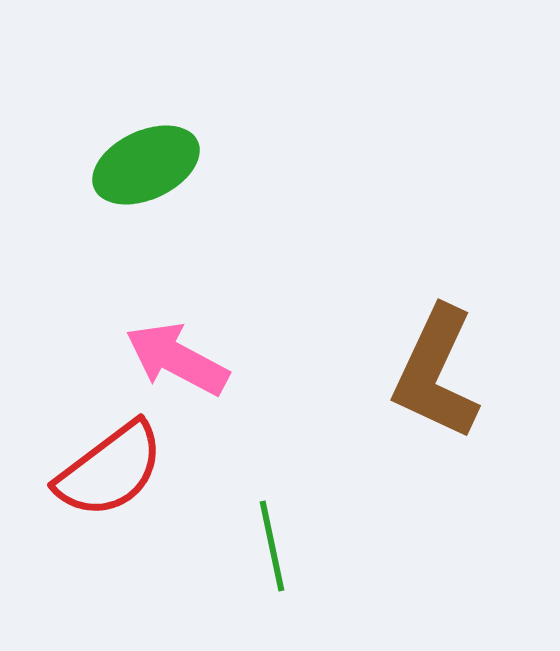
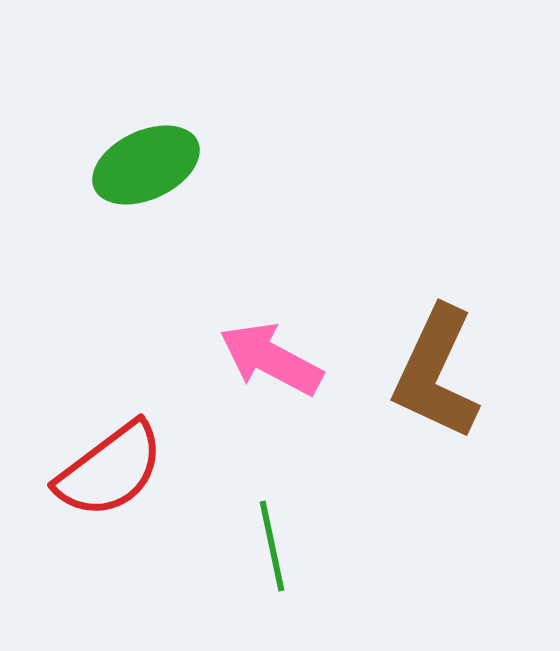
pink arrow: moved 94 px right
